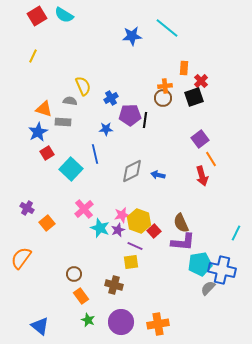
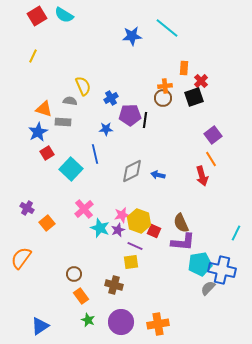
purple square at (200, 139): moved 13 px right, 4 px up
red square at (154, 231): rotated 24 degrees counterclockwise
blue triangle at (40, 326): rotated 48 degrees clockwise
